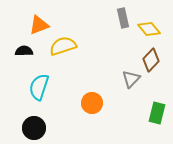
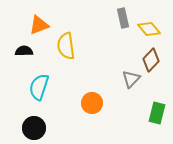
yellow semicircle: moved 3 px right; rotated 80 degrees counterclockwise
